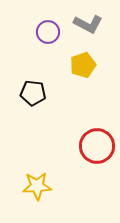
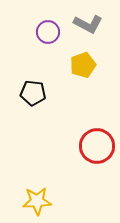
yellow star: moved 15 px down
